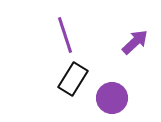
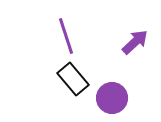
purple line: moved 1 px right, 1 px down
black rectangle: rotated 72 degrees counterclockwise
